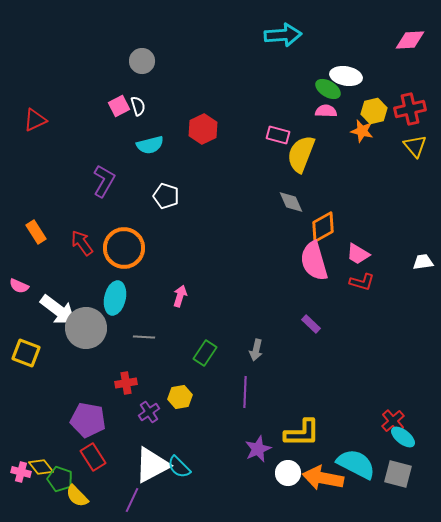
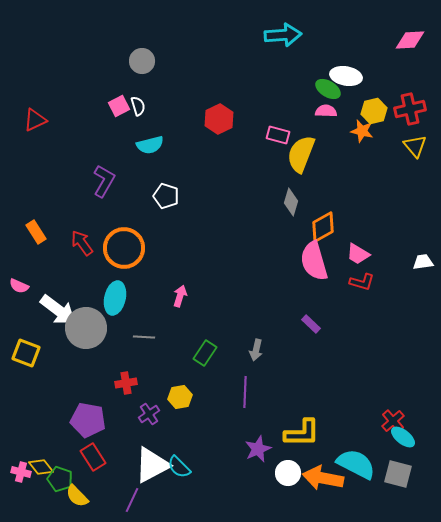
red hexagon at (203, 129): moved 16 px right, 10 px up
gray diamond at (291, 202): rotated 40 degrees clockwise
purple cross at (149, 412): moved 2 px down
